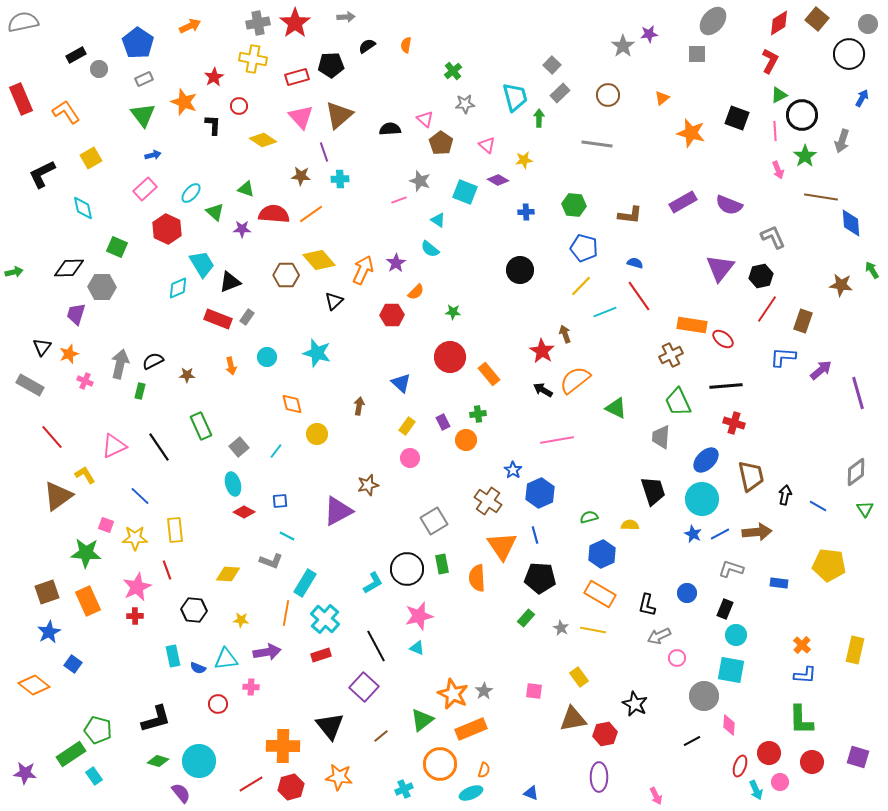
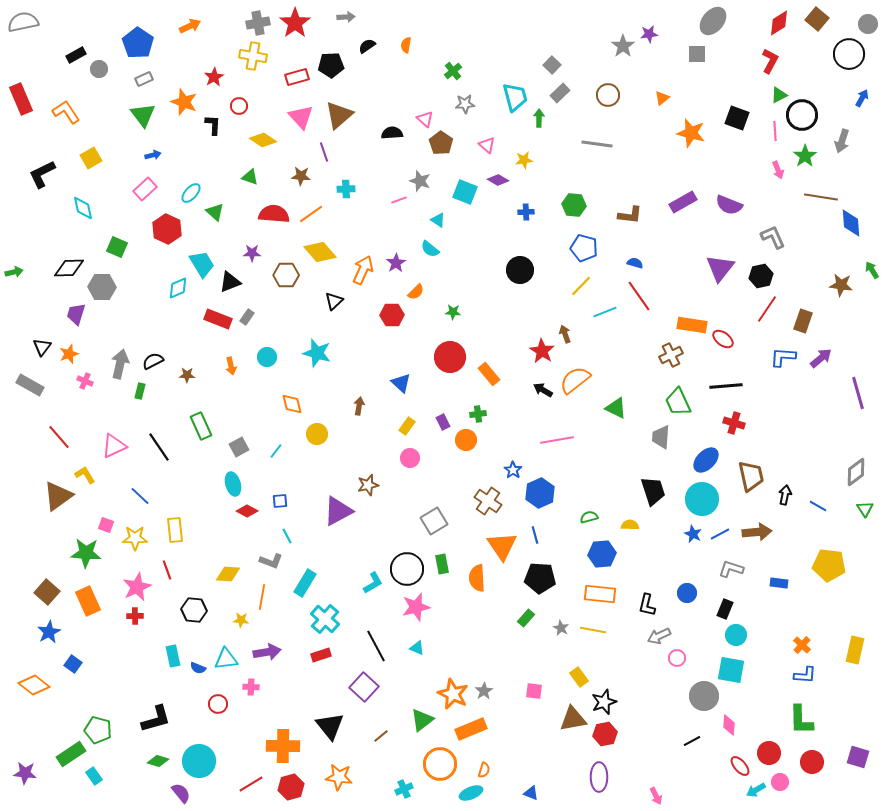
yellow cross at (253, 59): moved 3 px up
black semicircle at (390, 129): moved 2 px right, 4 px down
cyan cross at (340, 179): moved 6 px right, 10 px down
green triangle at (246, 189): moved 4 px right, 12 px up
purple star at (242, 229): moved 10 px right, 24 px down
yellow diamond at (319, 260): moved 1 px right, 8 px up
purple arrow at (821, 370): moved 12 px up
red line at (52, 437): moved 7 px right
gray square at (239, 447): rotated 12 degrees clockwise
red diamond at (244, 512): moved 3 px right, 1 px up
cyan line at (287, 536): rotated 35 degrees clockwise
blue hexagon at (602, 554): rotated 20 degrees clockwise
brown square at (47, 592): rotated 30 degrees counterclockwise
orange rectangle at (600, 594): rotated 24 degrees counterclockwise
orange line at (286, 613): moved 24 px left, 16 px up
pink star at (419, 616): moved 3 px left, 9 px up
black star at (635, 704): moved 31 px left, 2 px up; rotated 25 degrees clockwise
red ellipse at (740, 766): rotated 60 degrees counterclockwise
cyan arrow at (756, 790): rotated 84 degrees clockwise
